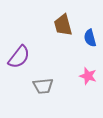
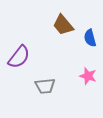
brown trapezoid: rotated 25 degrees counterclockwise
gray trapezoid: moved 2 px right
